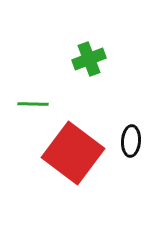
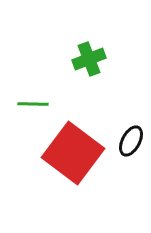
black ellipse: rotated 24 degrees clockwise
